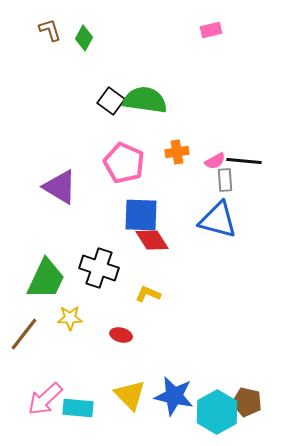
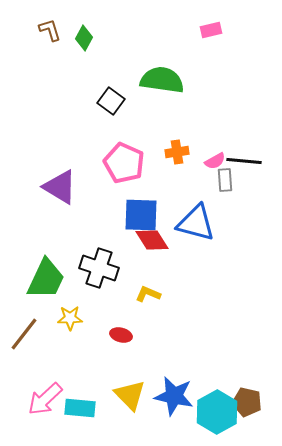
green semicircle: moved 17 px right, 20 px up
blue triangle: moved 22 px left, 3 px down
cyan rectangle: moved 2 px right
